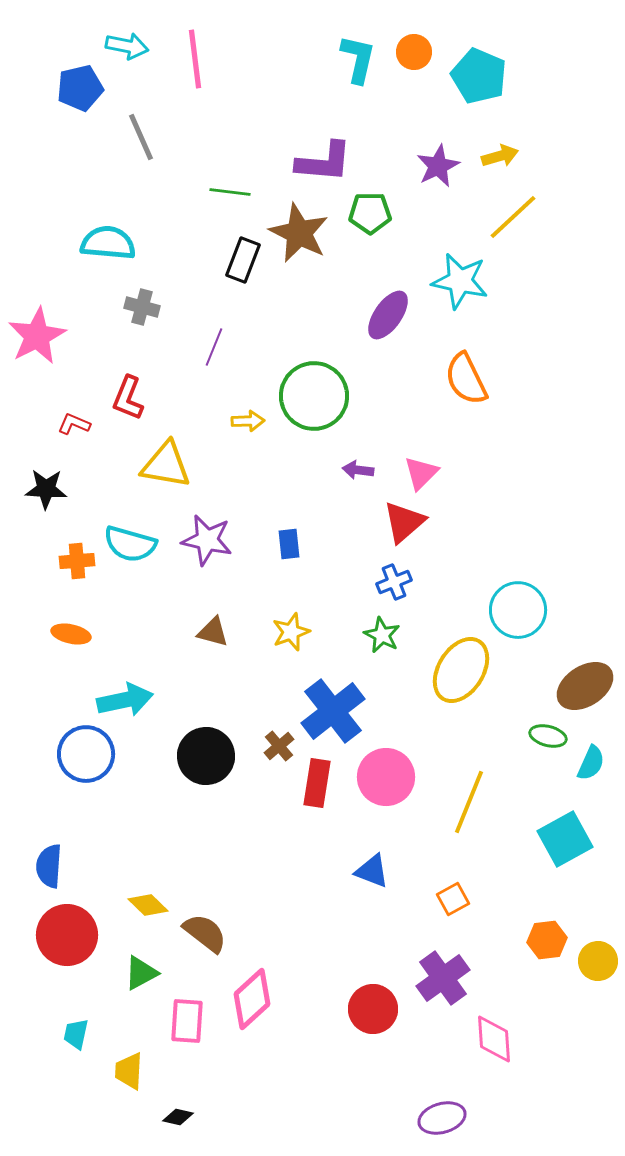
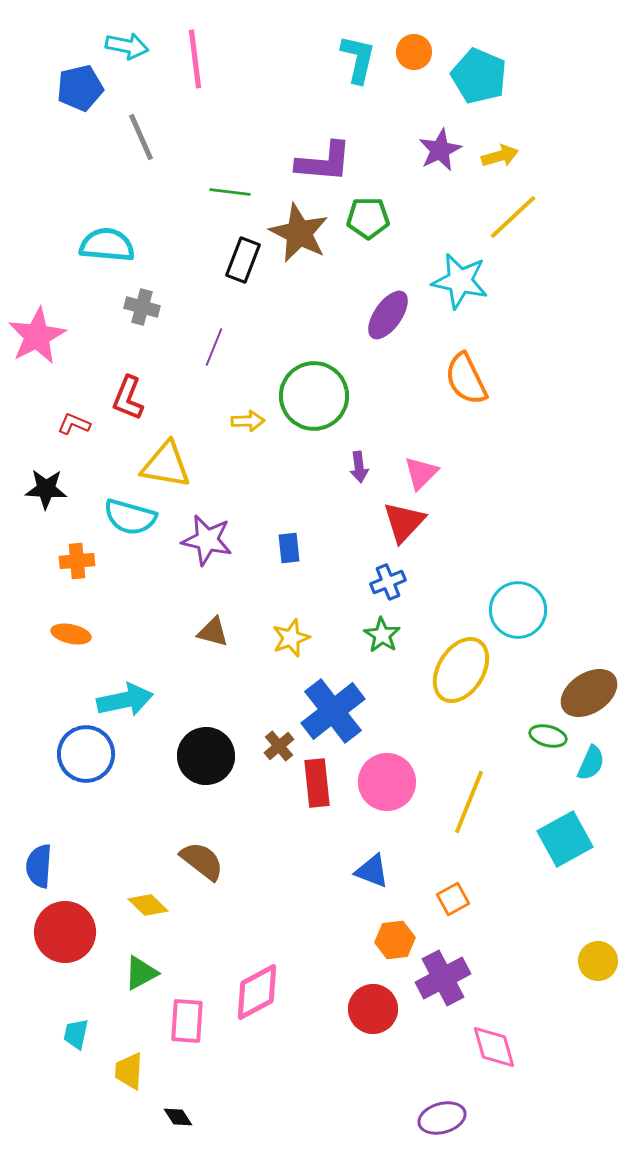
purple star at (438, 166): moved 2 px right, 16 px up
green pentagon at (370, 213): moved 2 px left, 5 px down
cyan semicircle at (108, 243): moved 1 px left, 2 px down
purple arrow at (358, 470): moved 1 px right, 3 px up; rotated 104 degrees counterclockwise
red triangle at (404, 522): rotated 6 degrees counterclockwise
cyan semicircle at (130, 544): moved 27 px up
blue rectangle at (289, 544): moved 4 px down
blue cross at (394, 582): moved 6 px left
yellow star at (291, 632): moved 6 px down
green star at (382, 635): rotated 6 degrees clockwise
brown ellipse at (585, 686): moved 4 px right, 7 px down
pink circle at (386, 777): moved 1 px right, 5 px down
red rectangle at (317, 783): rotated 15 degrees counterclockwise
blue semicircle at (49, 866): moved 10 px left
brown semicircle at (205, 933): moved 3 px left, 72 px up
red circle at (67, 935): moved 2 px left, 3 px up
orange hexagon at (547, 940): moved 152 px left
purple cross at (443, 978): rotated 8 degrees clockwise
pink diamond at (252, 999): moved 5 px right, 7 px up; rotated 14 degrees clockwise
pink diamond at (494, 1039): moved 8 px down; rotated 12 degrees counterclockwise
black diamond at (178, 1117): rotated 44 degrees clockwise
